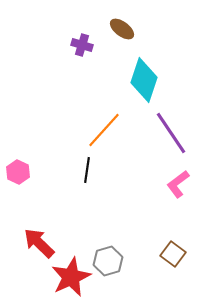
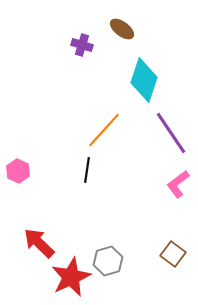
pink hexagon: moved 1 px up
